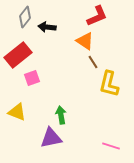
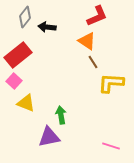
orange triangle: moved 2 px right
pink square: moved 18 px left, 3 px down; rotated 28 degrees counterclockwise
yellow L-shape: moved 2 px right, 1 px up; rotated 80 degrees clockwise
yellow triangle: moved 9 px right, 9 px up
purple triangle: moved 2 px left, 1 px up
